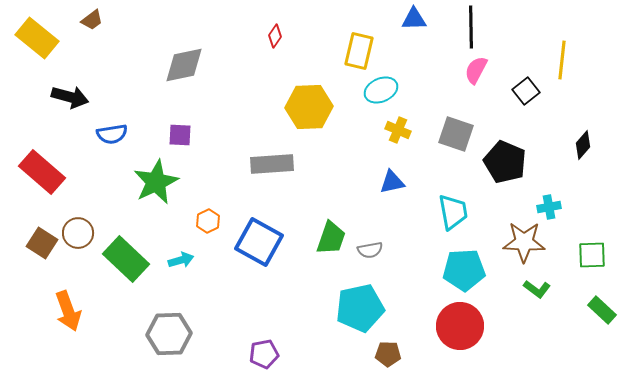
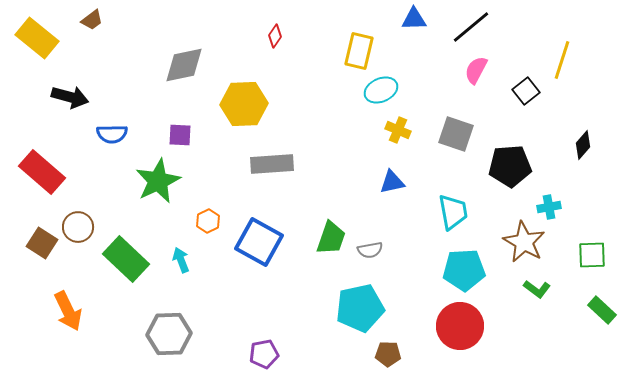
black line at (471, 27): rotated 51 degrees clockwise
yellow line at (562, 60): rotated 12 degrees clockwise
yellow hexagon at (309, 107): moved 65 px left, 3 px up
blue semicircle at (112, 134): rotated 8 degrees clockwise
black pentagon at (505, 162): moved 5 px right, 4 px down; rotated 27 degrees counterclockwise
green star at (156, 182): moved 2 px right, 1 px up
brown circle at (78, 233): moved 6 px up
brown star at (524, 242): rotated 27 degrees clockwise
cyan arrow at (181, 260): rotated 95 degrees counterclockwise
orange arrow at (68, 311): rotated 6 degrees counterclockwise
